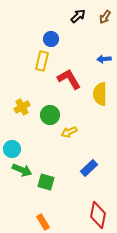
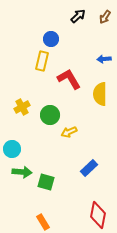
green arrow: moved 2 px down; rotated 18 degrees counterclockwise
